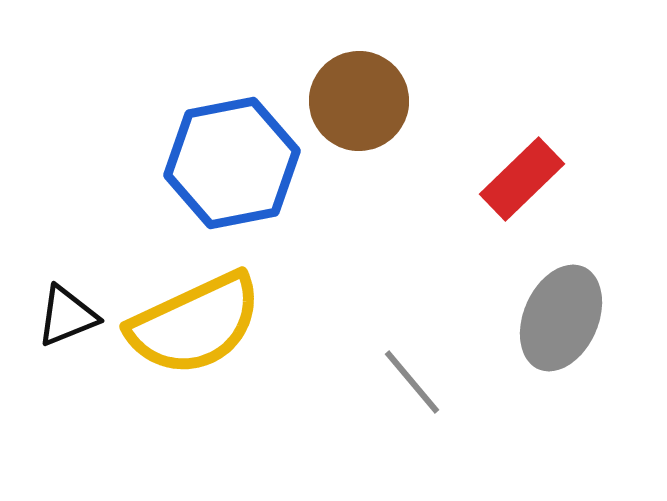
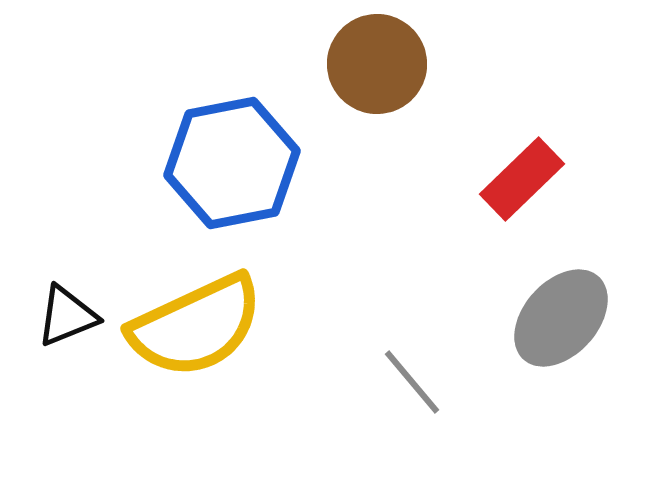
brown circle: moved 18 px right, 37 px up
gray ellipse: rotated 18 degrees clockwise
yellow semicircle: moved 1 px right, 2 px down
